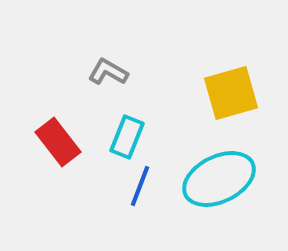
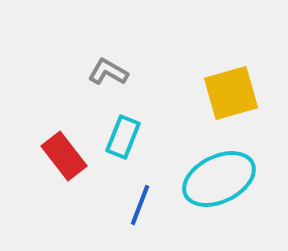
cyan rectangle: moved 4 px left
red rectangle: moved 6 px right, 14 px down
blue line: moved 19 px down
